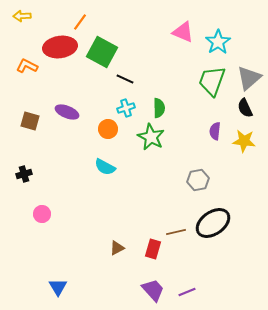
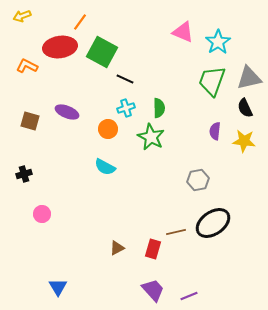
yellow arrow: rotated 18 degrees counterclockwise
gray triangle: rotated 28 degrees clockwise
purple line: moved 2 px right, 4 px down
